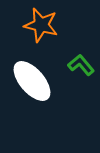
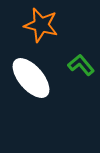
white ellipse: moved 1 px left, 3 px up
